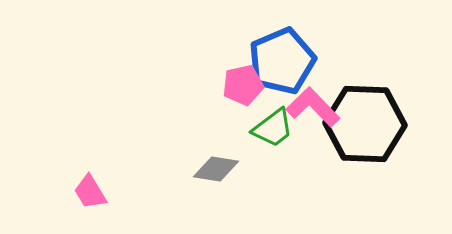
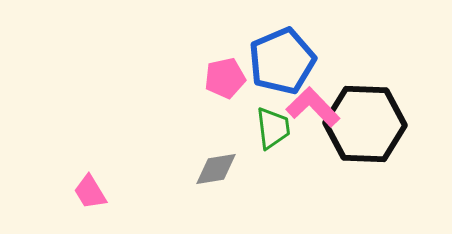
pink pentagon: moved 18 px left, 7 px up
green trapezoid: rotated 60 degrees counterclockwise
gray diamond: rotated 18 degrees counterclockwise
